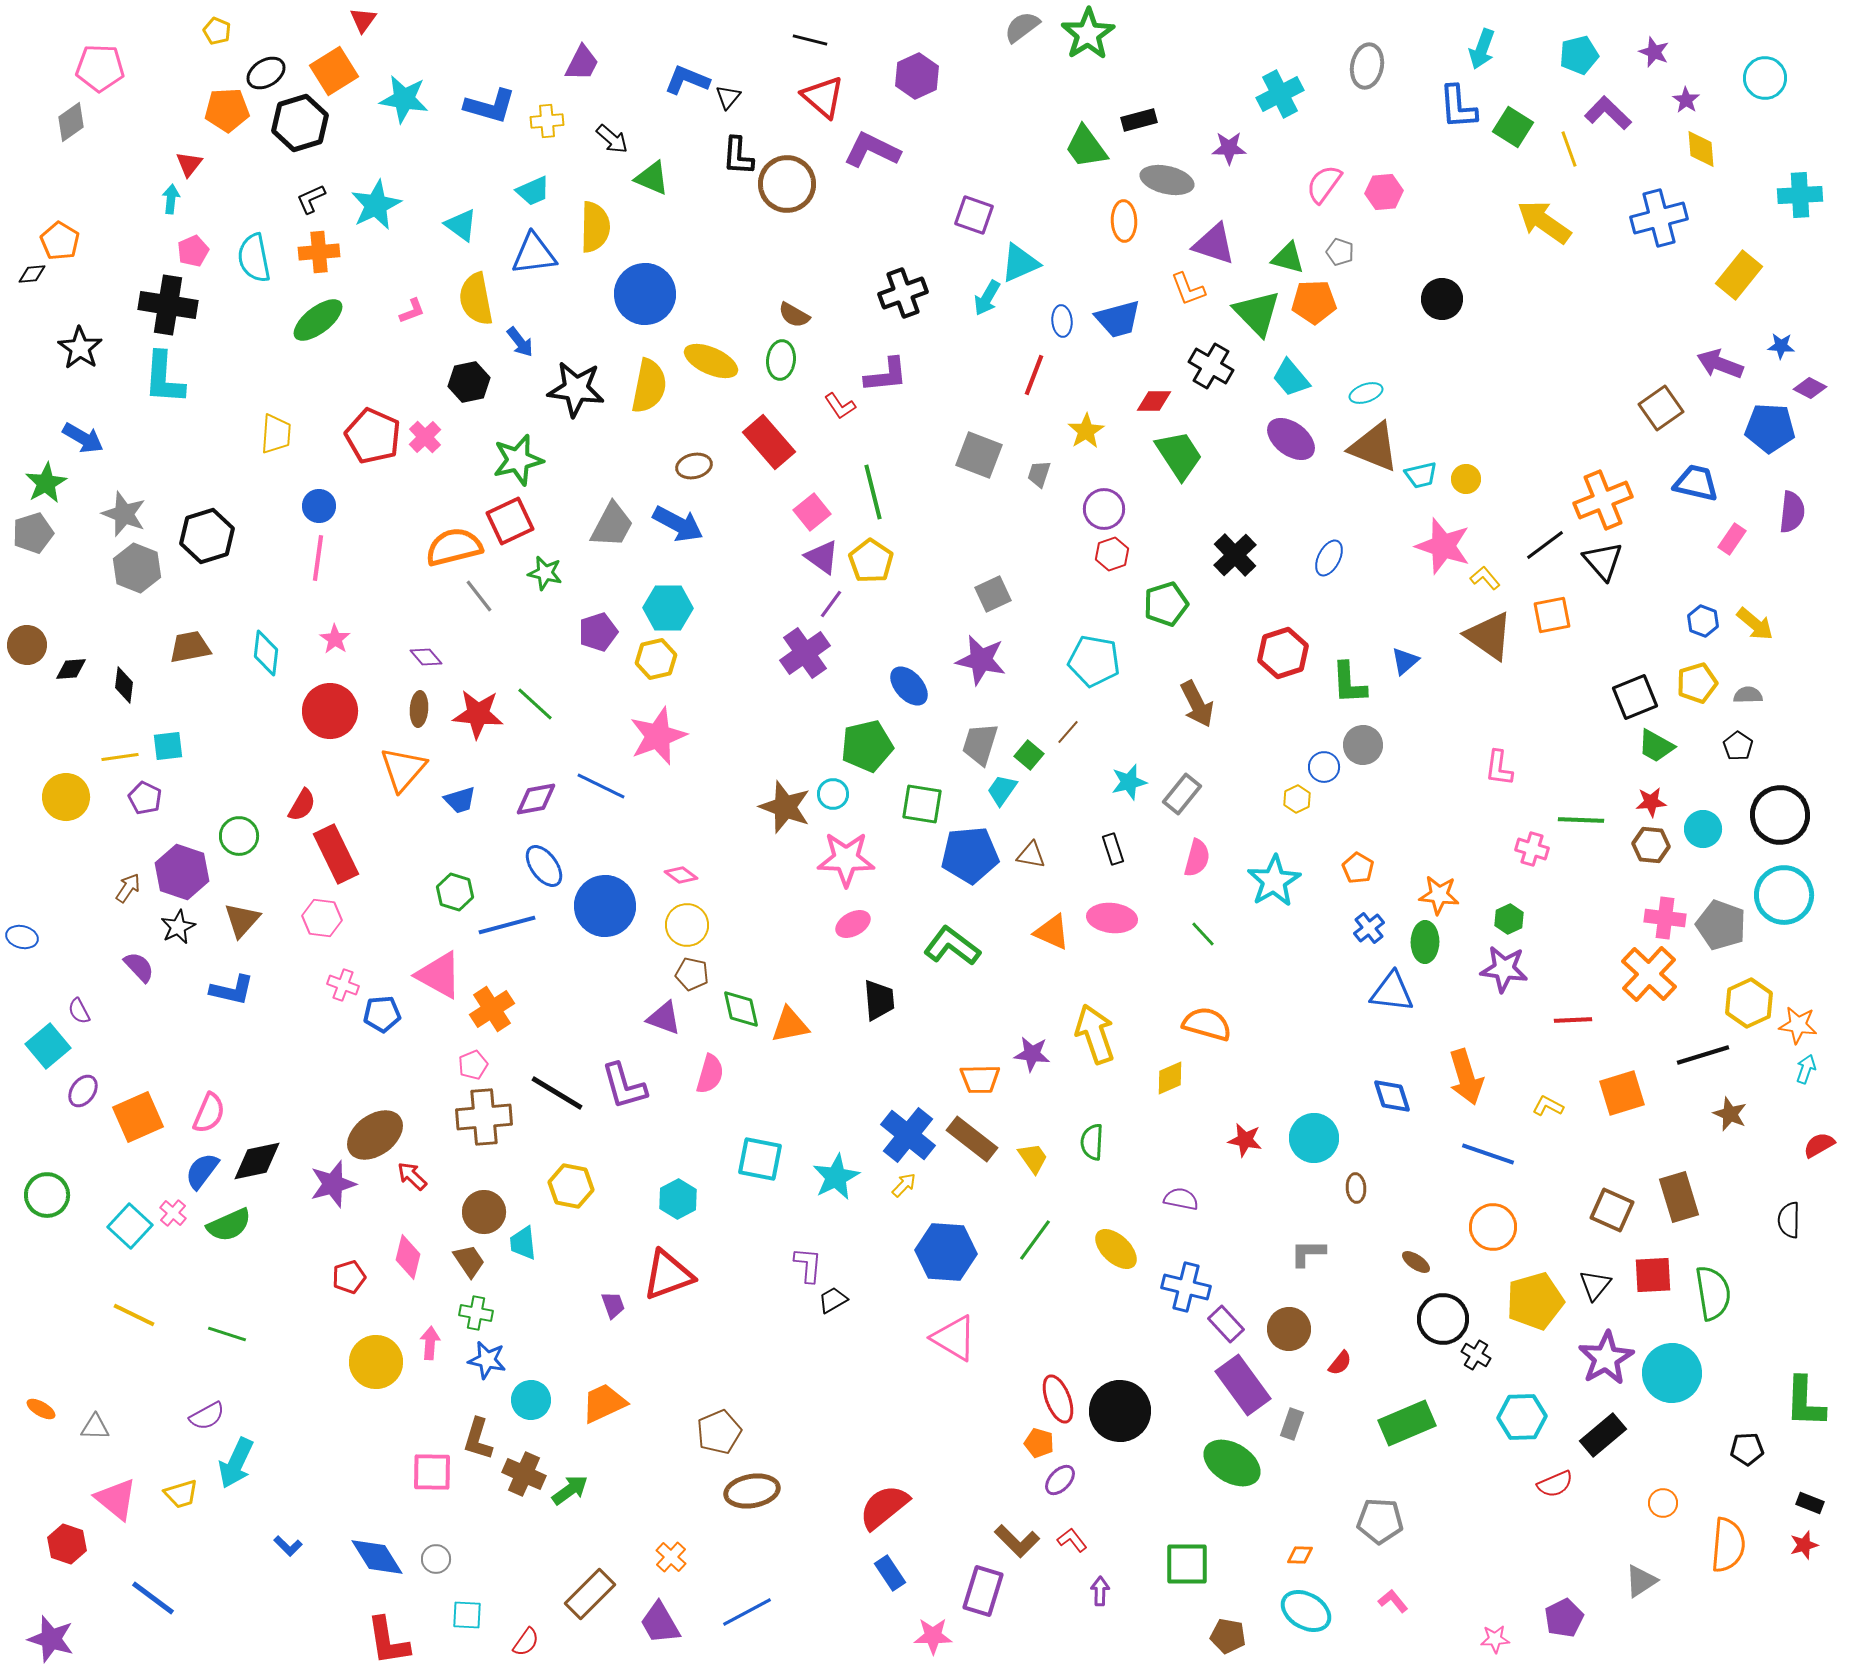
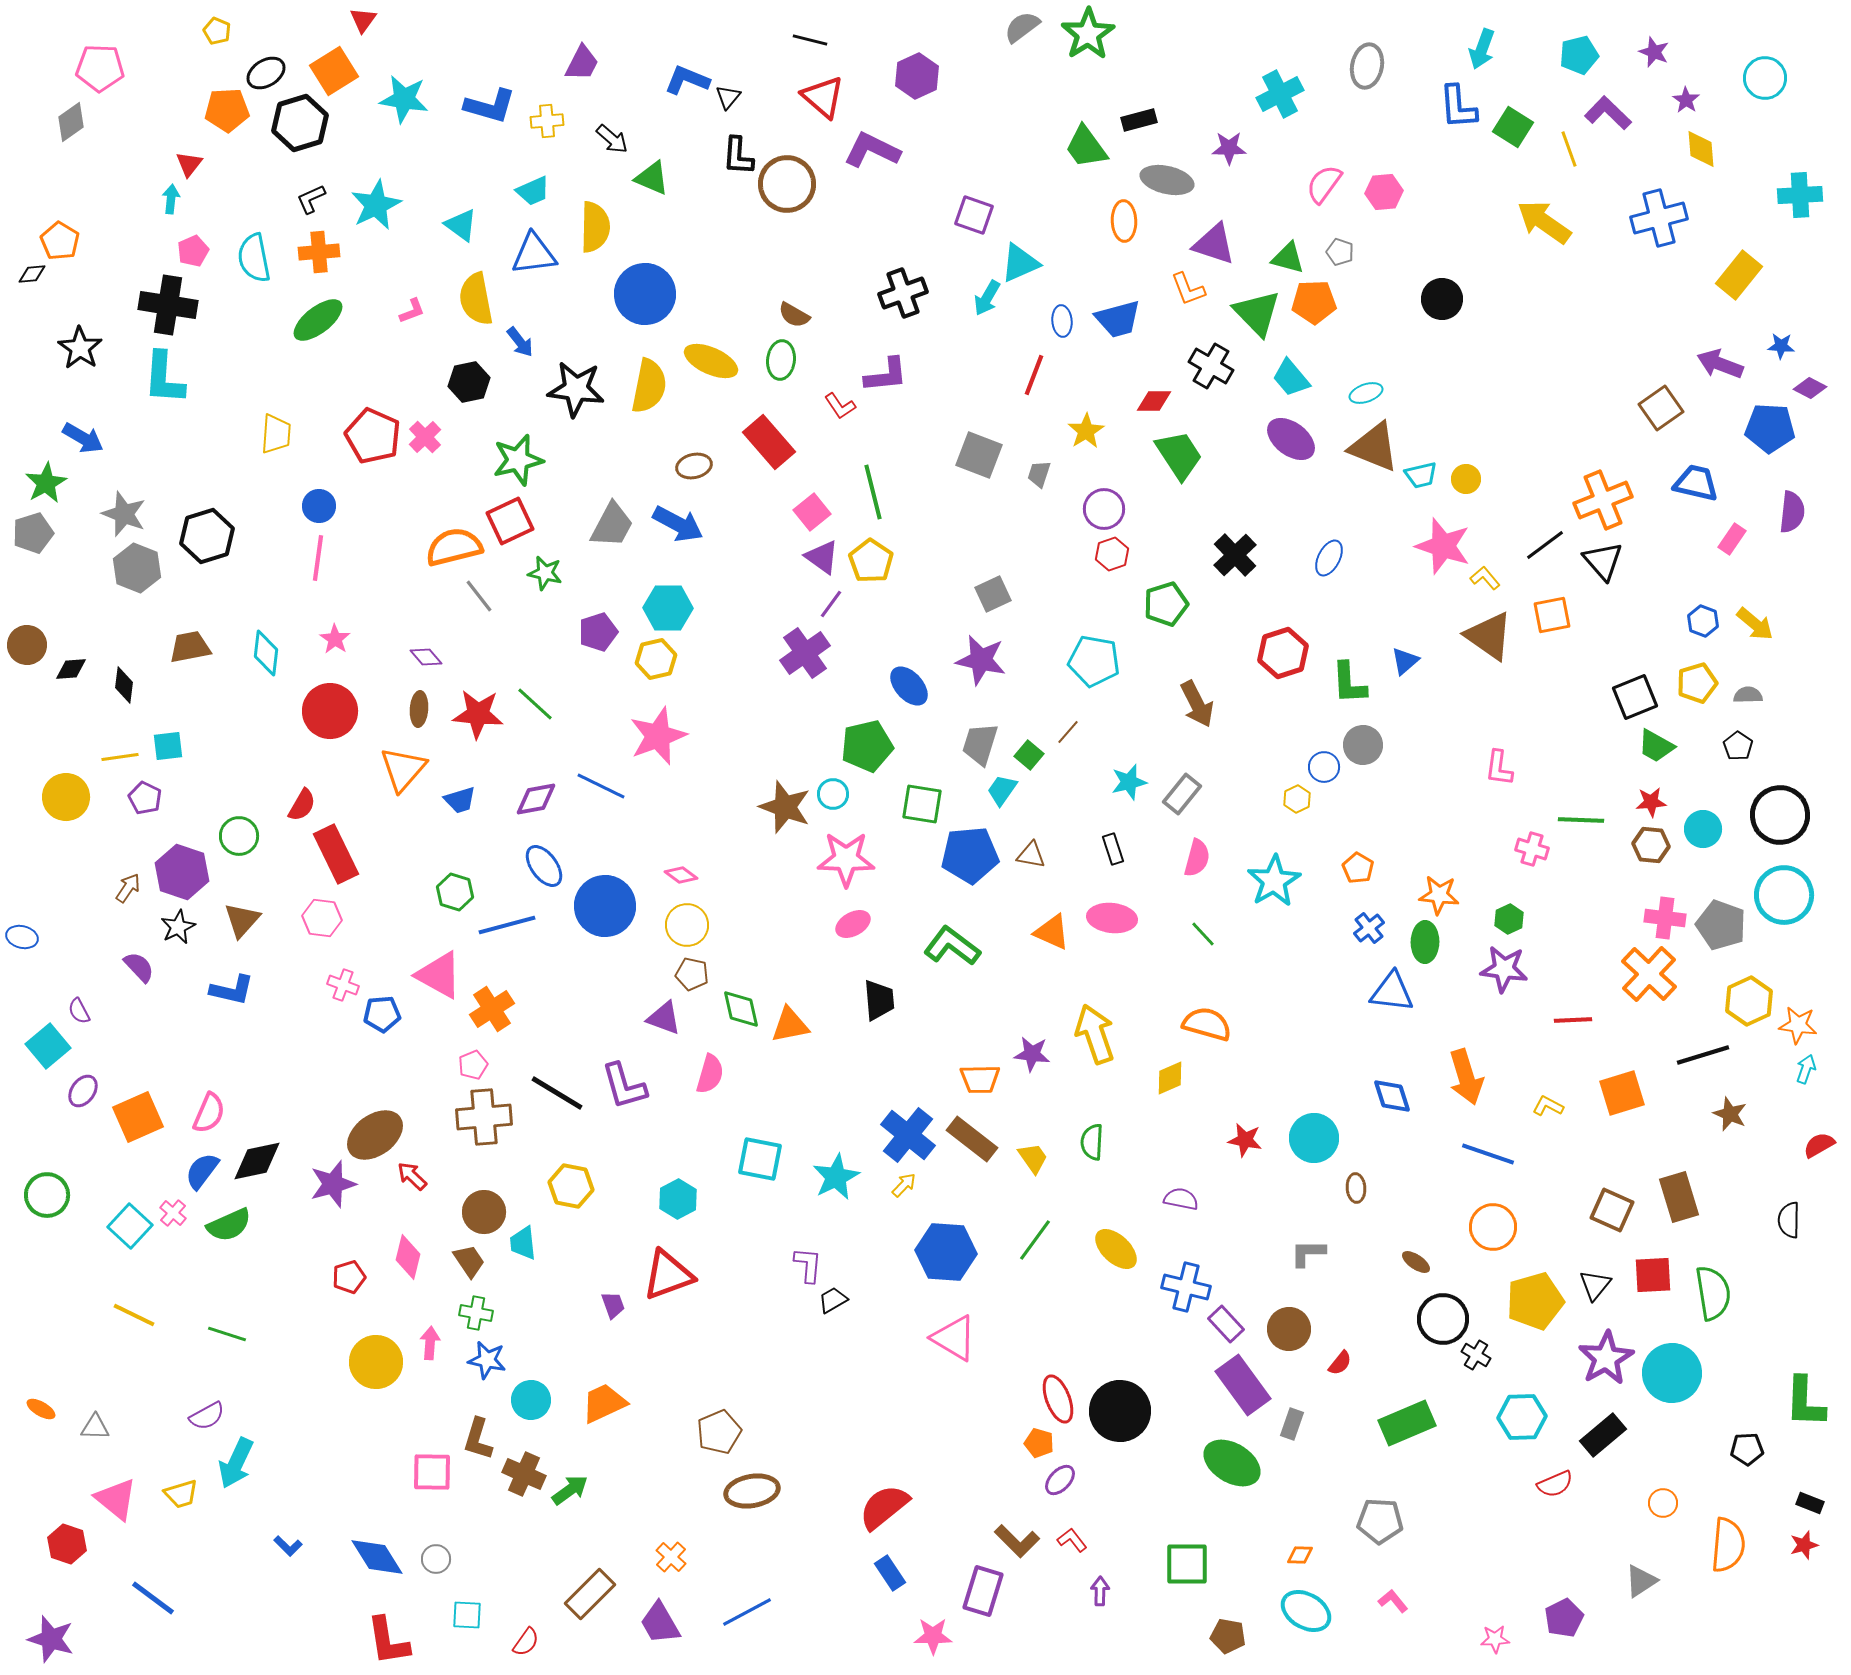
yellow hexagon at (1749, 1003): moved 2 px up
